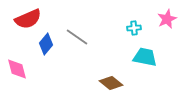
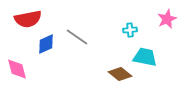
red semicircle: rotated 12 degrees clockwise
cyan cross: moved 4 px left, 2 px down
blue diamond: rotated 25 degrees clockwise
brown diamond: moved 9 px right, 9 px up
